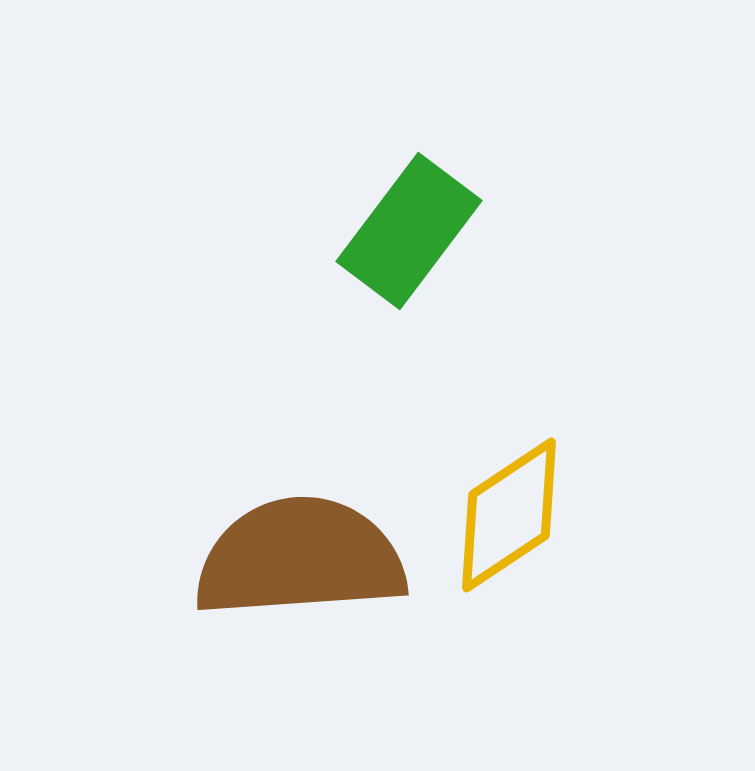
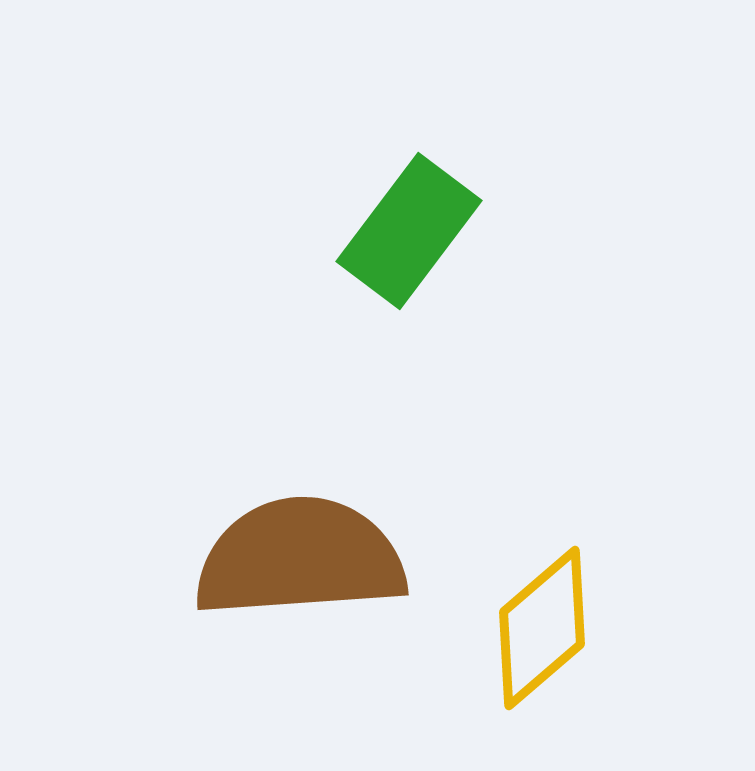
yellow diamond: moved 33 px right, 113 px down; rotated 7 degrees counterclockwise
